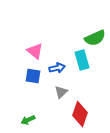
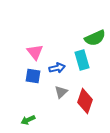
pink triangle: moved 1 px down; rotated 12 degrees clockwise
red diamond: moved 5 px right, 13 px up
